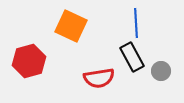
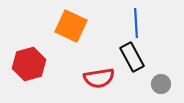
red hexagon: moved 3 px down
gray circle: moved 13 px down
